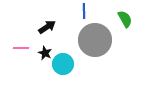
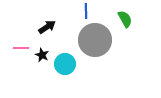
blue line: moved 2 px right
black star: moved 3 px left, 2 px down
cyan circle: moved 2 px right
